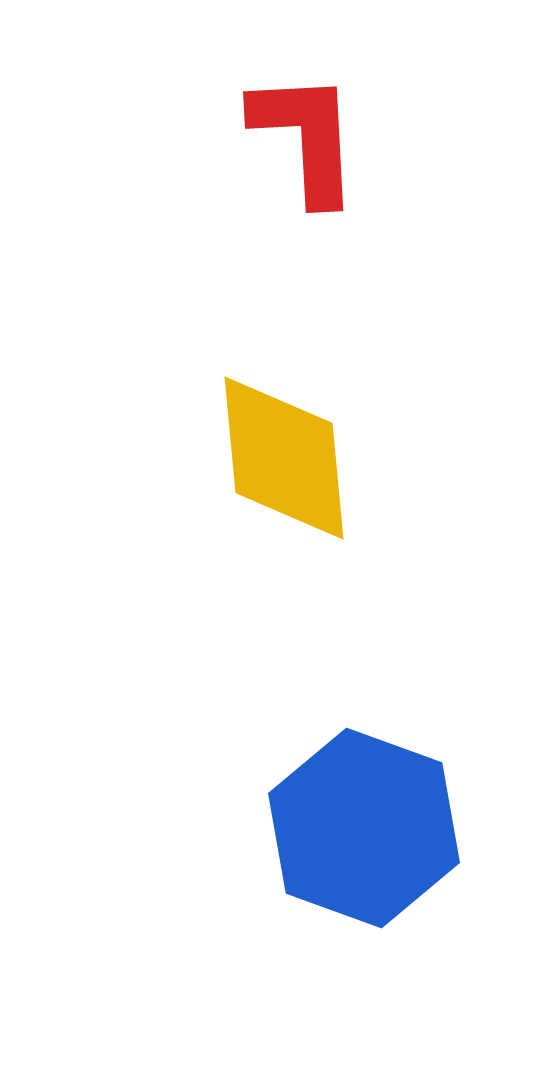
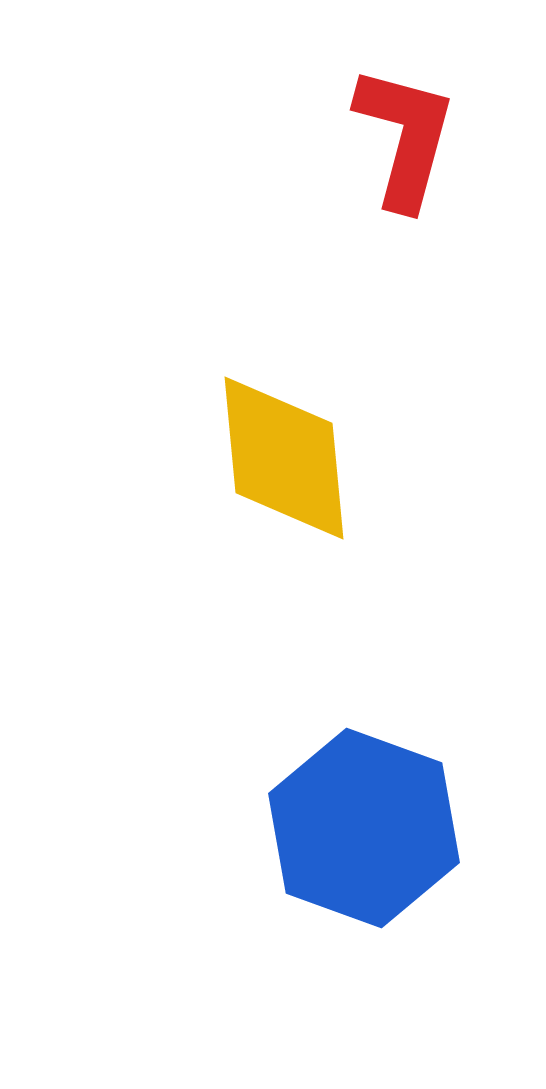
red L-shape: moved 99 px right; rotated 18 degrees clockwise
